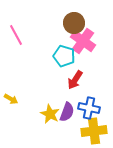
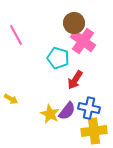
cyan pentagon: moved 6 px left, 2 px down
purple semicircle: moved 1 px up; rotated 18 degrees clockwise
